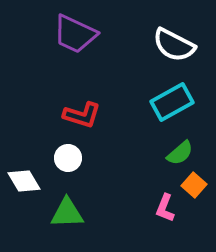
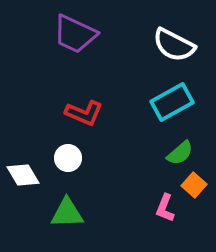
red L-shape: moved 2 px right, 2 px up; rotated 6 degrees clockwise
white diamond: moved 1 px left, 6 px up
